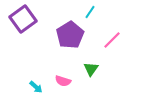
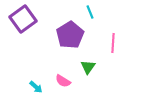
cyan line: rotated 56 degrees counterclockwise
pink line: moved 1 px right, 3 px down; rotated 42 degrees counterclockwise
green triangle: moved 3 px left, 2 px up
pink semicircle: rotated 14 degrees clockwise
